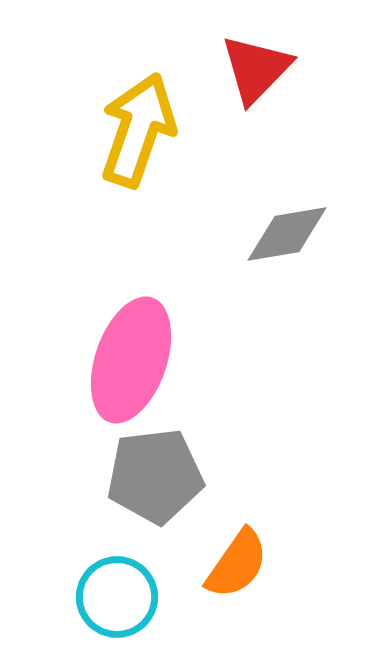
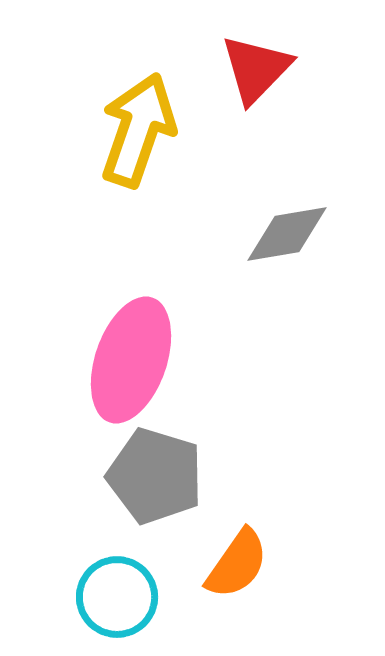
gray pentagon: rotated 24 degrees clockwise
